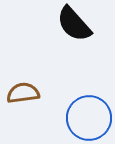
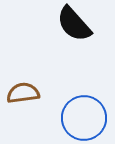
blue circle: moved 5 px left
